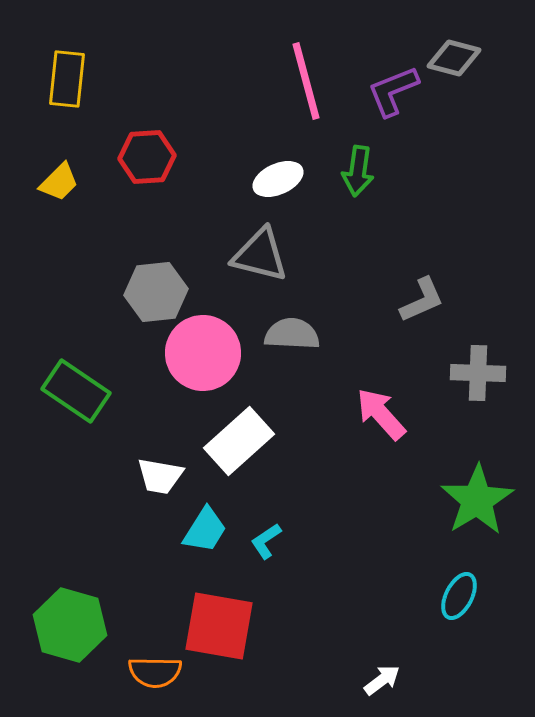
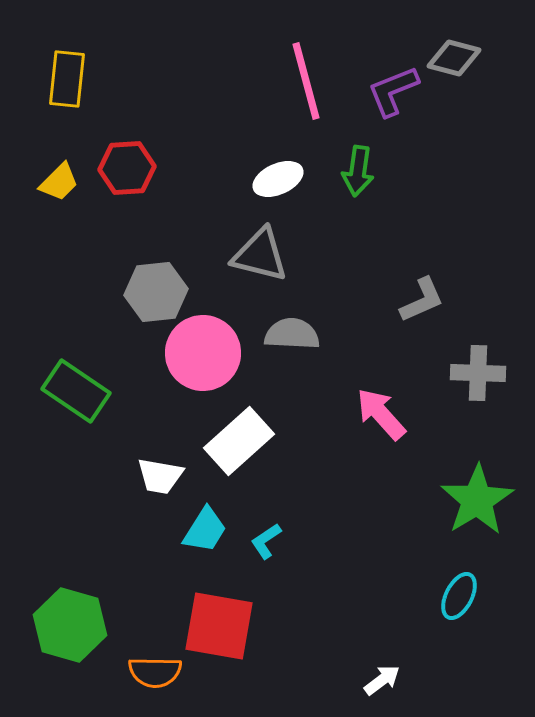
red hexagon: moved 20 px left, 11 px down
